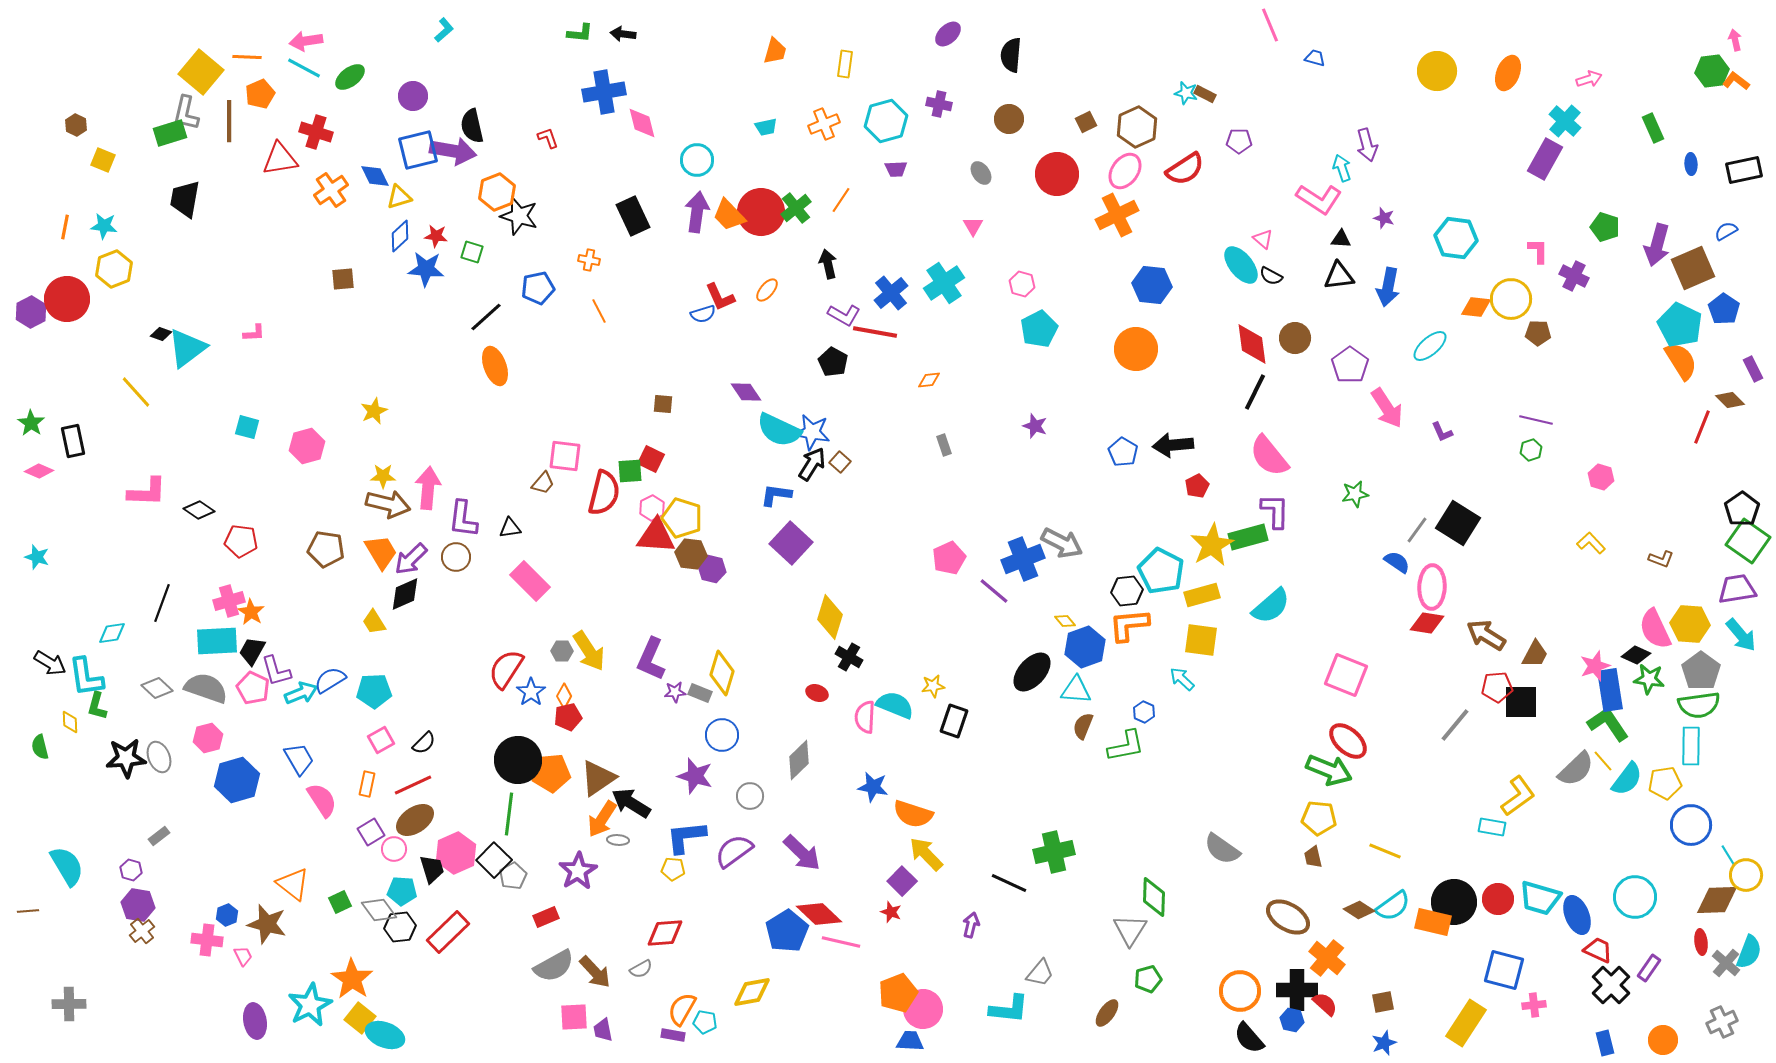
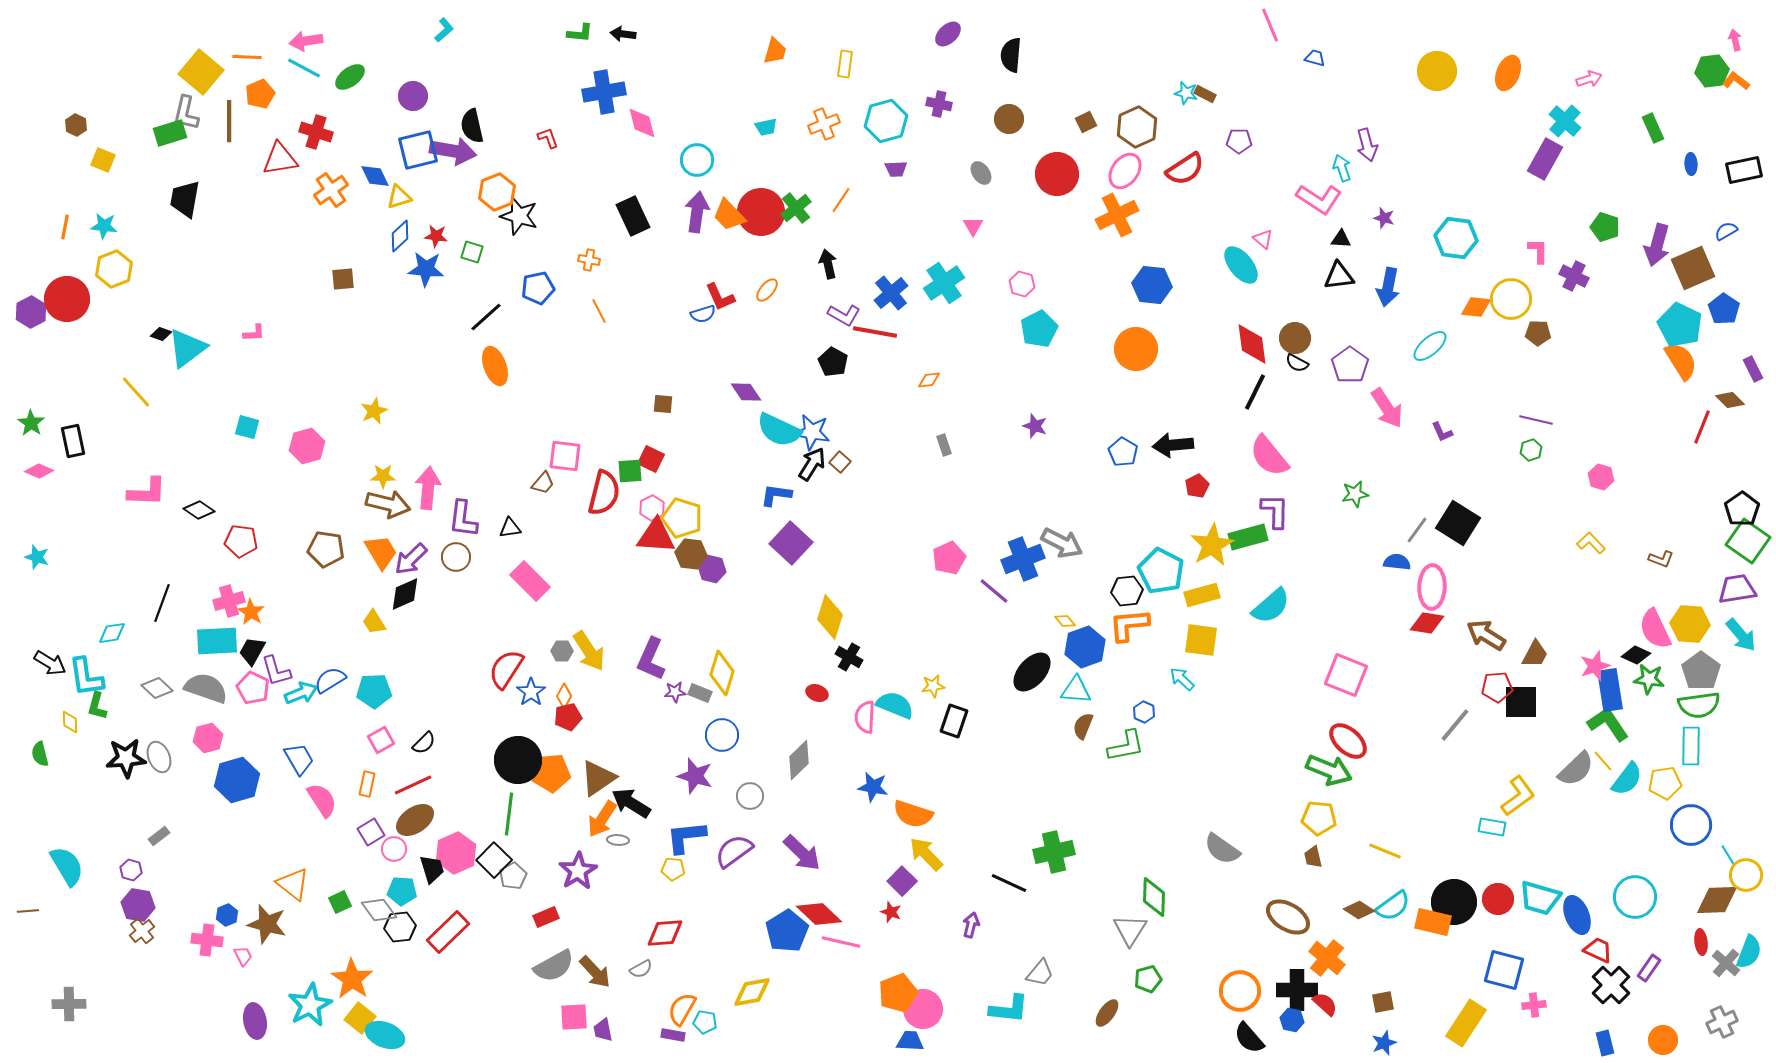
black semicircle at (1271, 276): moved 26 px right, 87 px down
blue semicircle at (1397, 562): rotated 28 degrees counterclockwise
green semicircle at (40, 747): moved 7 px down
